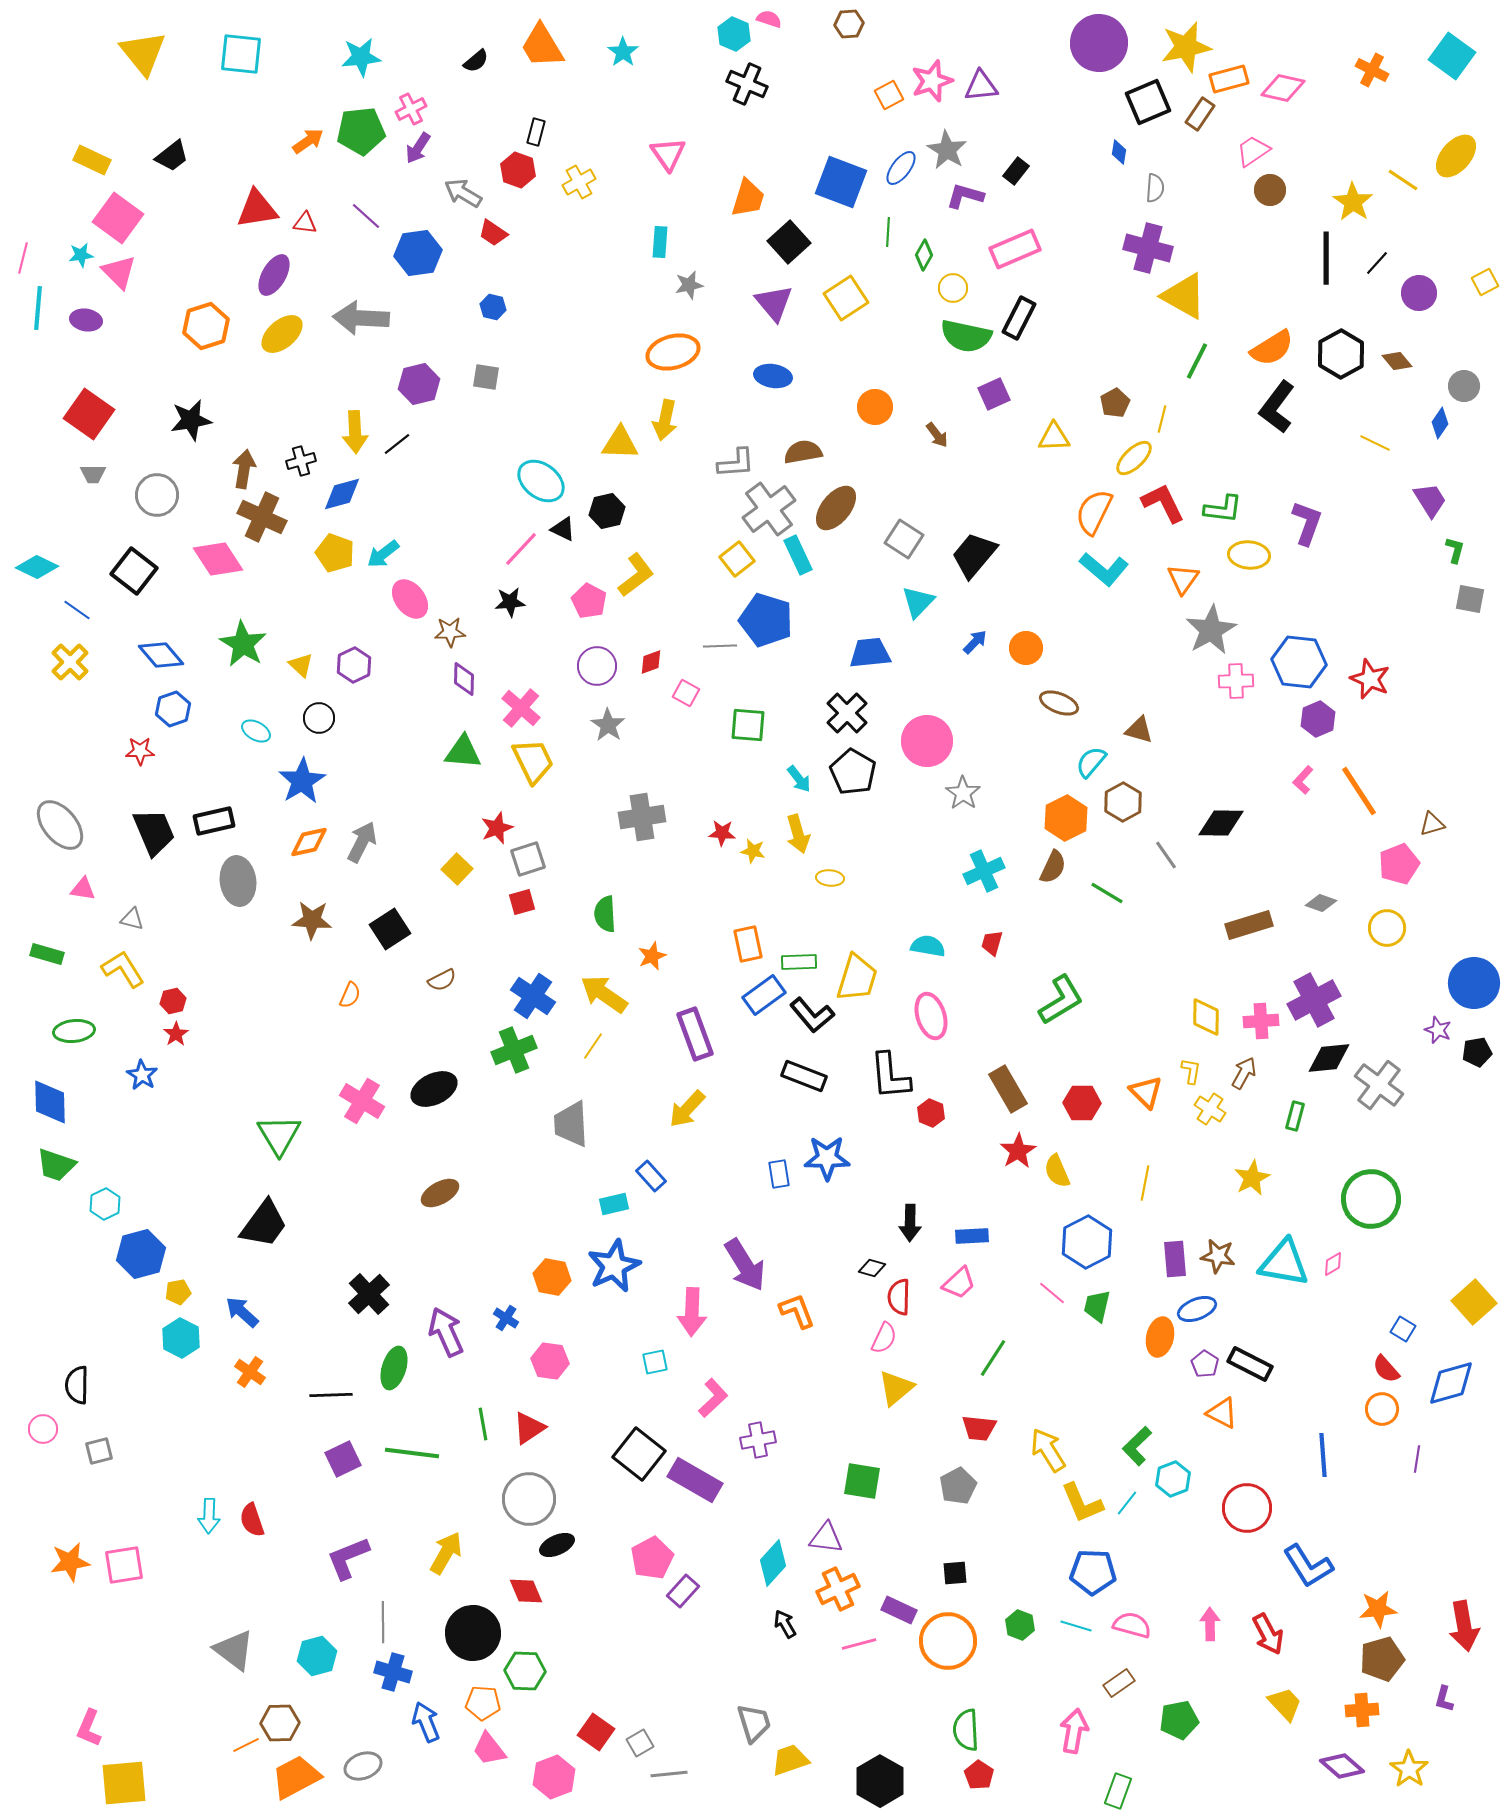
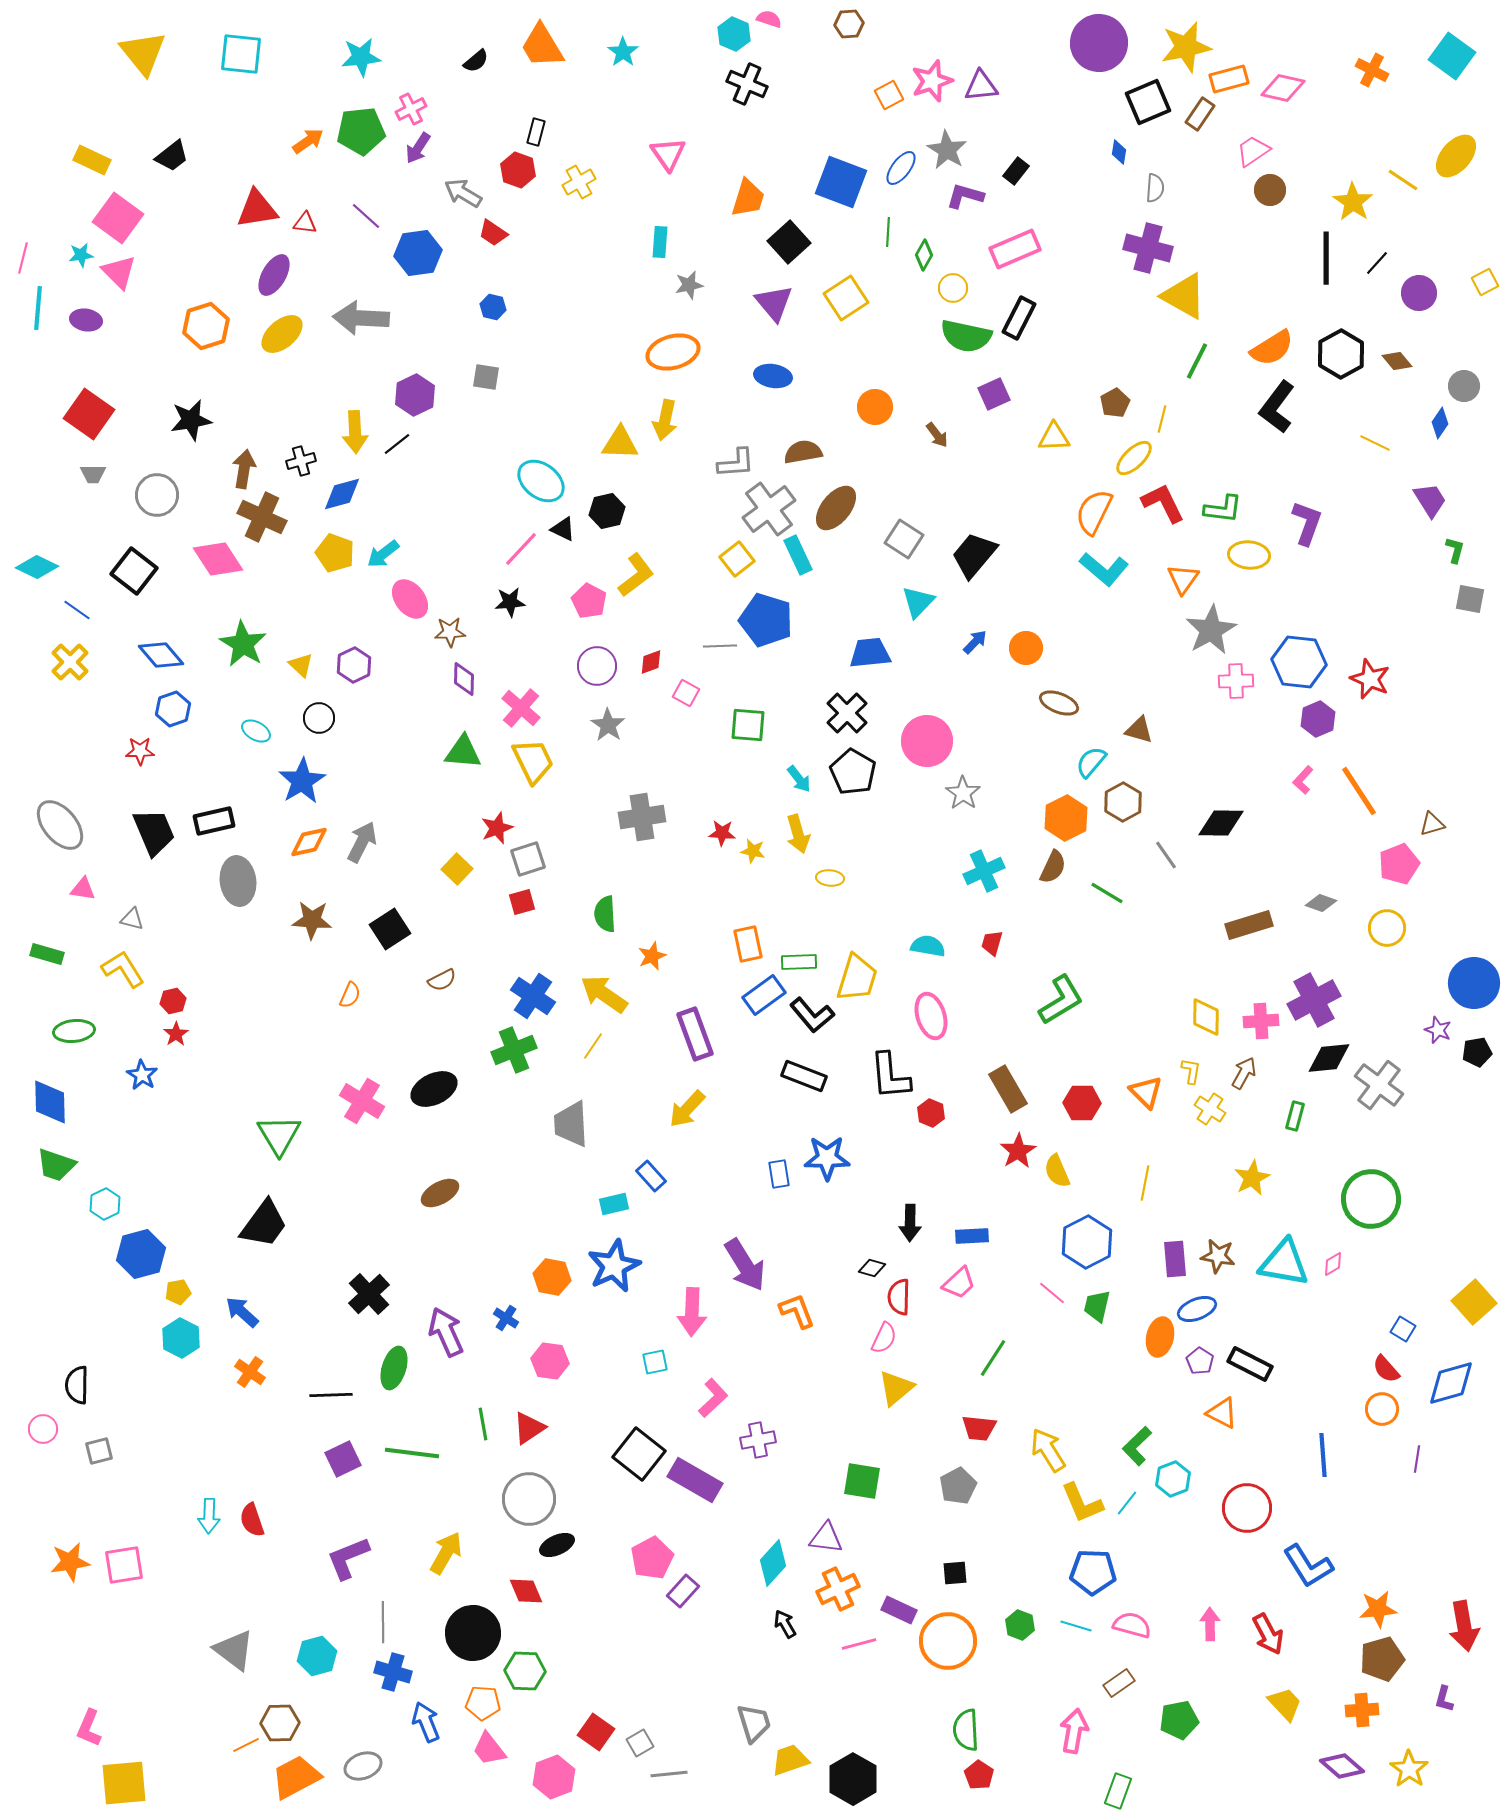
purple hexagon at (419, 384): moved 4 px left, 11 px down; rotated 12 degrees counterclockwise
purple pentagon at (1205, 1364): moved 5 px left, 3 px up
black hexagon at (880, 1781): moved 27 px left, 2 px up
